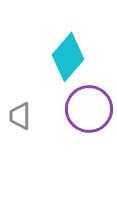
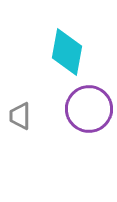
cyan diamond: moved 1 px left, 5 px up; rotated 30 degrees counterclockwise
